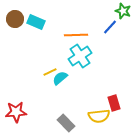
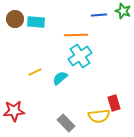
cyan rectangle: rotated 18 degrees counterclockwise
blue line: moved 11 px left, 12 px up; rotated 42 degrees clockwise
yellow line: moved 15 px left
red star: moved 2 px left, 1 px up
